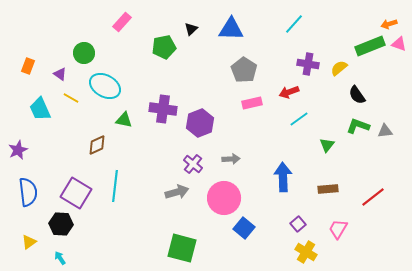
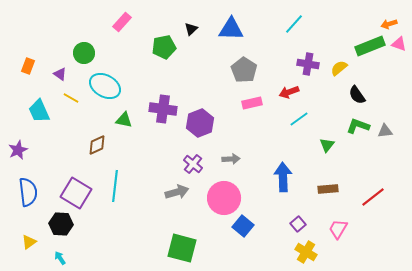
cyan trapezoid at (40, 109): moved 1 px left, 2 px down
blue square at (244, 228): moved 1 px left, 2 px up
